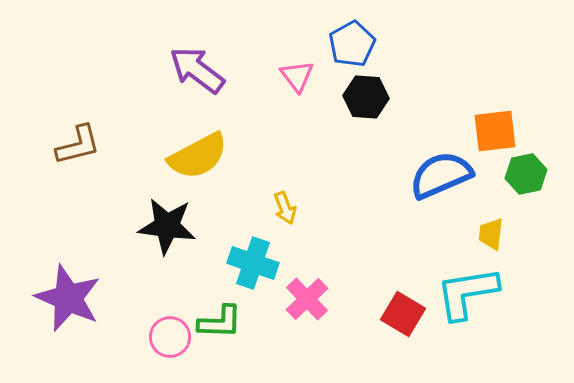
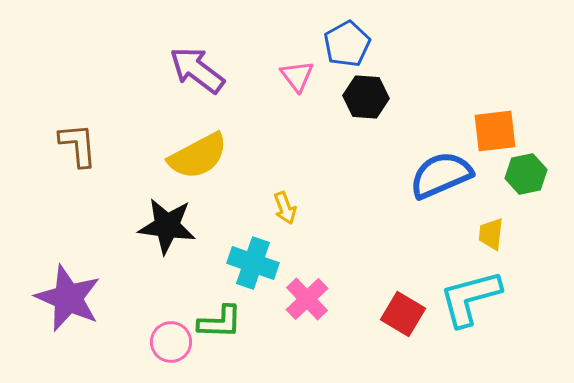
blue pentagon: moved 5 px left
brown L-shape: rotated 81 degrees counterclockwise
cyan L-shape: moved 3 px right, 5 px down; rotated 6 degrees counterclockwise
pink circle: moved 1 px right, 5 px down
